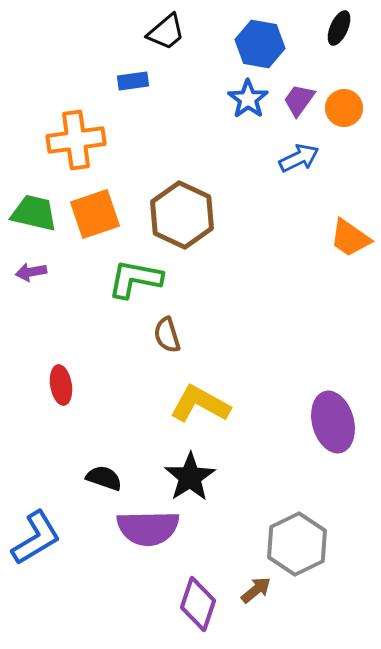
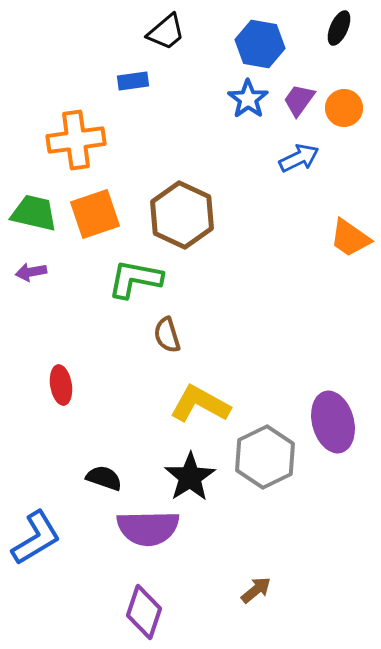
gray hexagon: moved 32 px left, 87 px up
purple diamond: moved 54 px left, 8 px down
